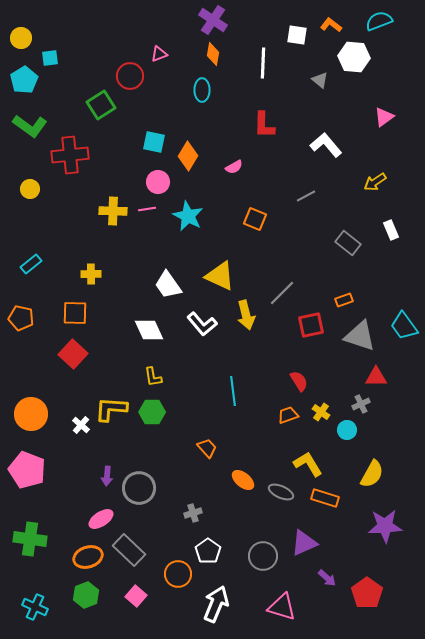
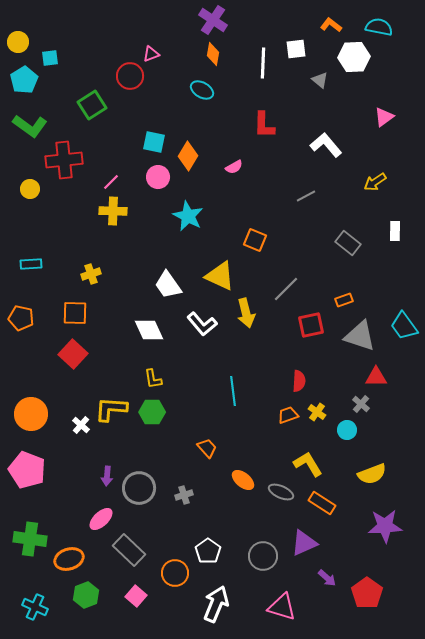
cyan semicircle at (379, 21): moved 6 px down; rotated 32 degrees clockwise
white square at (297, 35): moved 1 px left, 14 px down; rotated 15 degrees counterclockwise
yellow circle at (21, 38): moved 3 px left, 4 px down
pink triangle at (159, 54): moved 8 px left
white hexagon at (354, 57): rotated 8 degrees counterclockwise
cyan ellipse at (202, 90): rotated 60 degrees counterclockwise
green square at (101, 105): moved 9 px left
red cross at (70, 155): moved 6 px left, 5 px down
pink circle at (158, 182): moved 5 px up
pink line at (147, 209): moved 36 px left, 27 px up; rotated 36 degrees counterclockwise
orange square at (255, 219): moved 21 px down
white rectangle at (391, 230): moved 4 px right, 1 px down; rotated 24 degrees clockwise
cyan rectangle at (31, 264): rotated 35 degrees clockwise
yellow cross at (91, 274): rotated 18 degrees counterclockwise
gray line at (282, 293): moved 4 px right, 4 px up
yellow arrow at (246, 315): moved 2 px up
yellow L-shape at (153, 377): moved 2 px down
red semicircle at (299, 381): rotated 35 degrees clockwise
gray cross at (361, 404): rotated 24 degrees counterclockwise
yellow cross at (321, 412): moved 4 px left
yellow semicircle at (372, 474): rotated 40 degrees clockwise
orange rectangle at (325, 498): moved 3 px left, 5 px down; rotated 16 degrees clockwise
gray cross at (193, 513): moved 9 px left, 18 px up
pink ellipse at (101, 519): rotated 10 degrees counterclockwise
orange ellipse at (88, 557): moved 19 px left, 2 px down
orange circle at (178, 574): moved 3 px left, 1 px up
